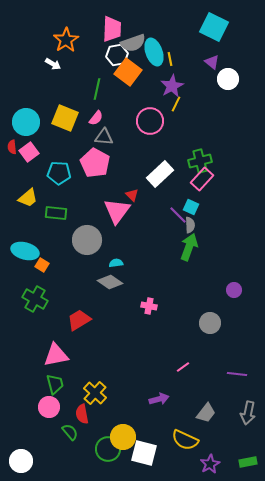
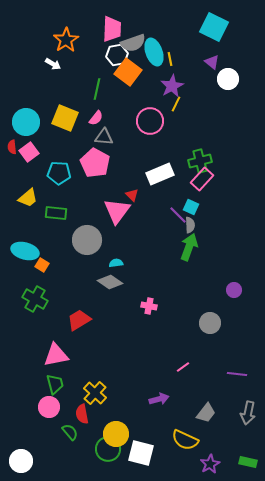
white rectangle at (160, 174): rotated 20 degrees clockwise
yellow circle at (123, 437): moved 7 px left, 3 px up
white square at (144, 453): moved 3 px left
green rectangle at (248, 462): rotated 24 degrees clockwise
